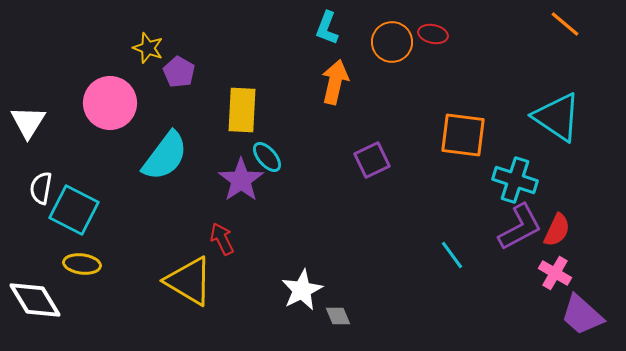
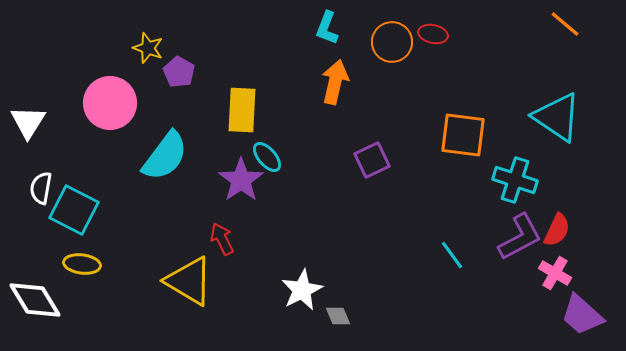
purple L-shape: moved 10 px down
